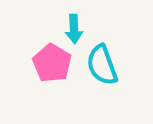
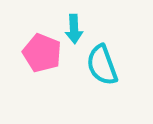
pink pentagon: moved 10 px left, 10 px up; rotated 9 degrees counterclockwise
